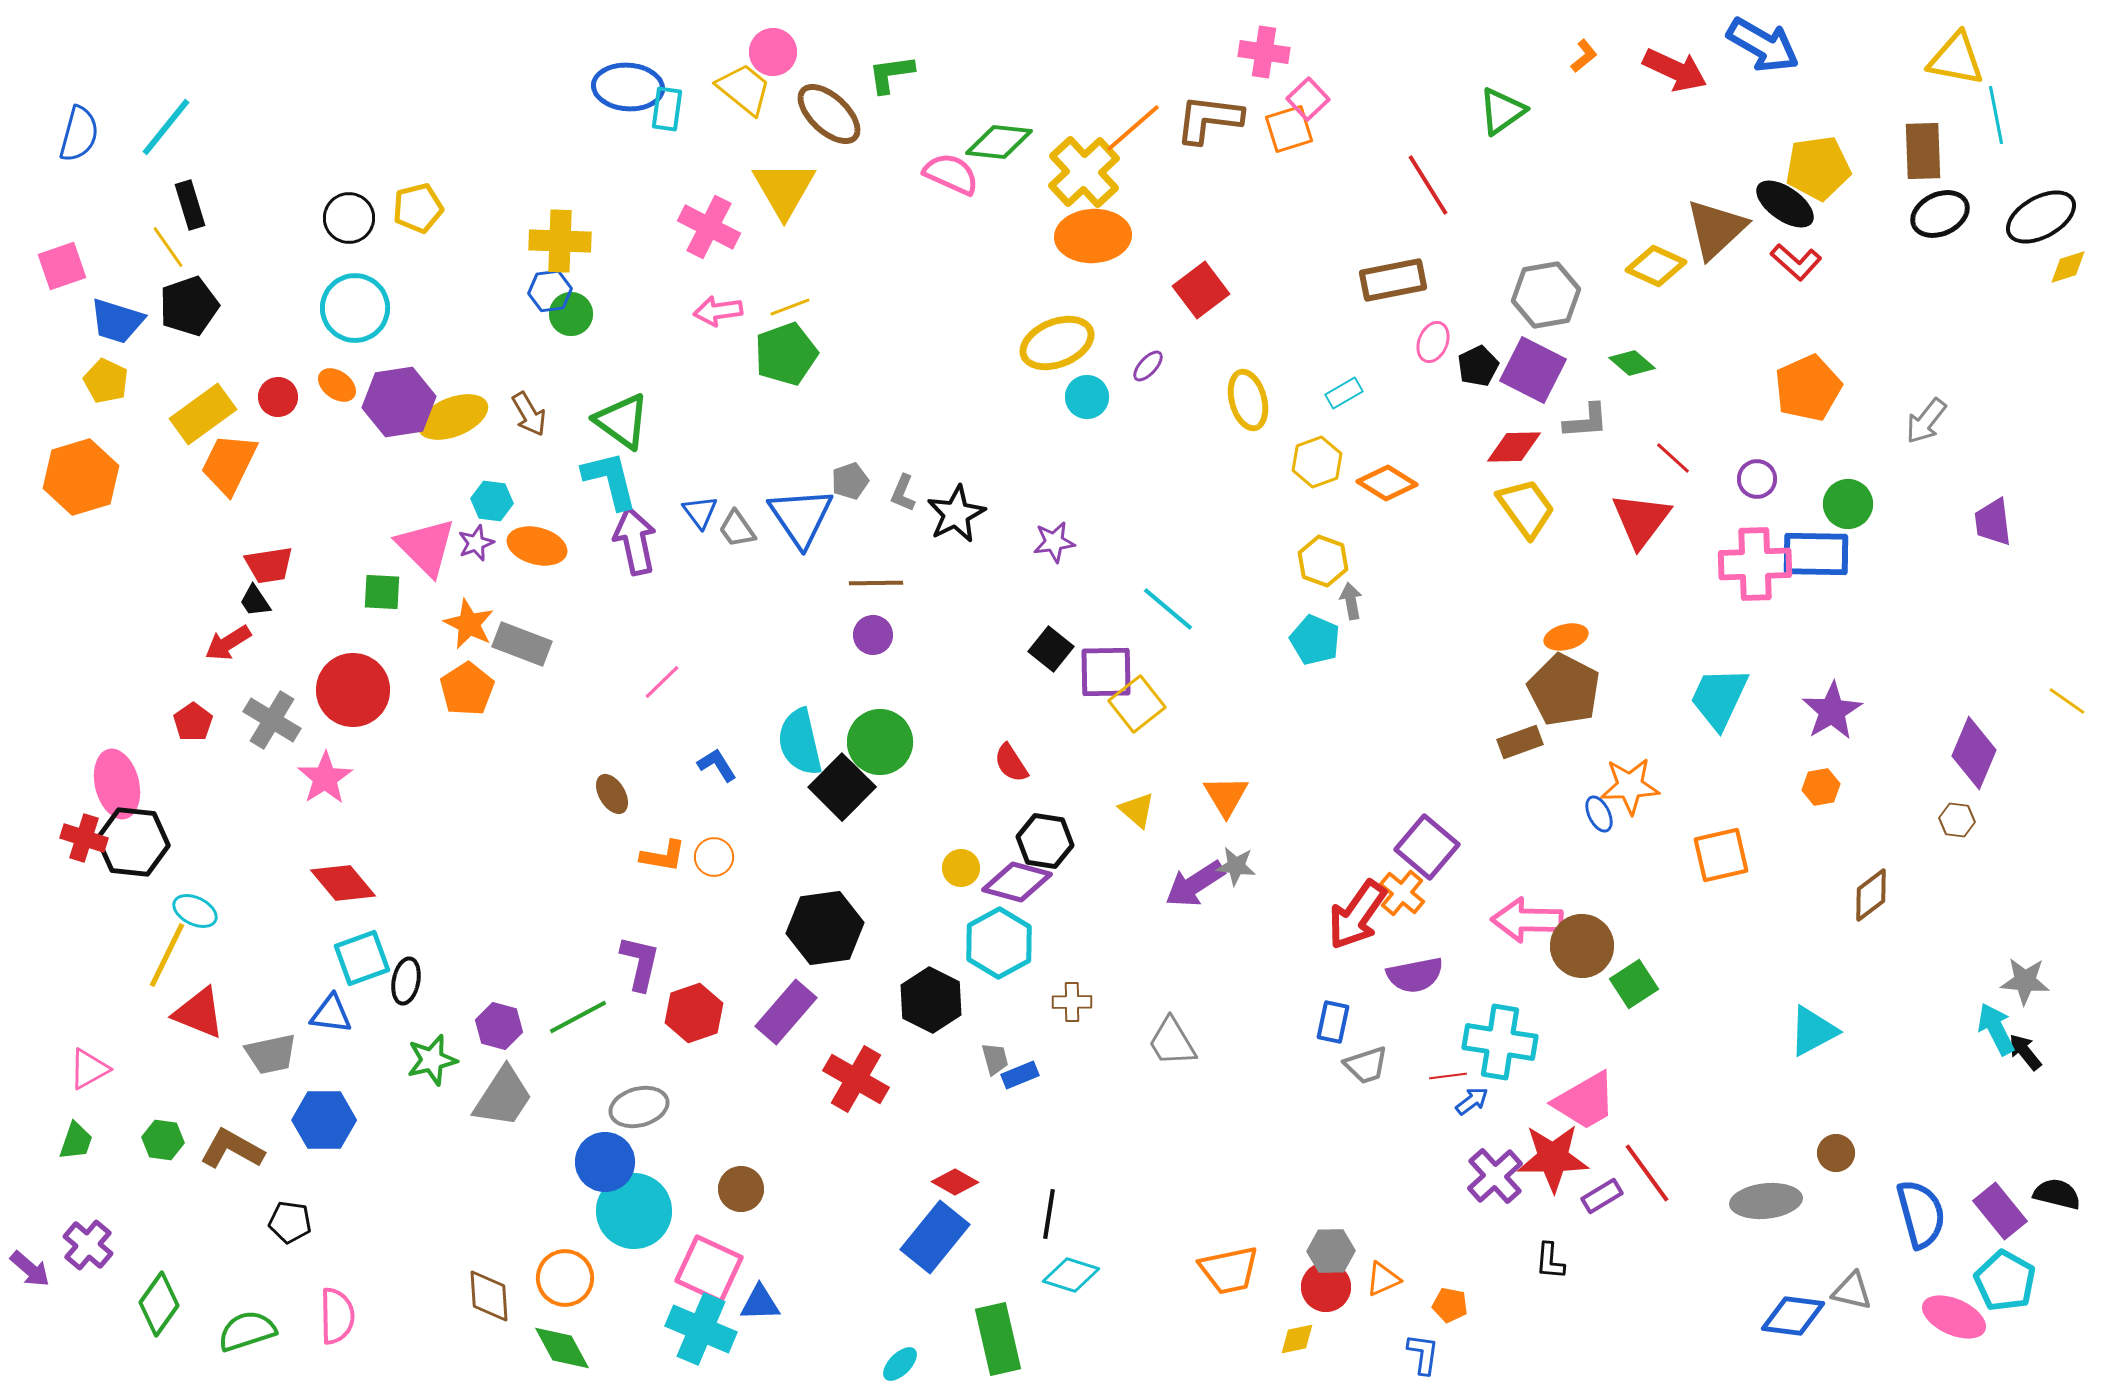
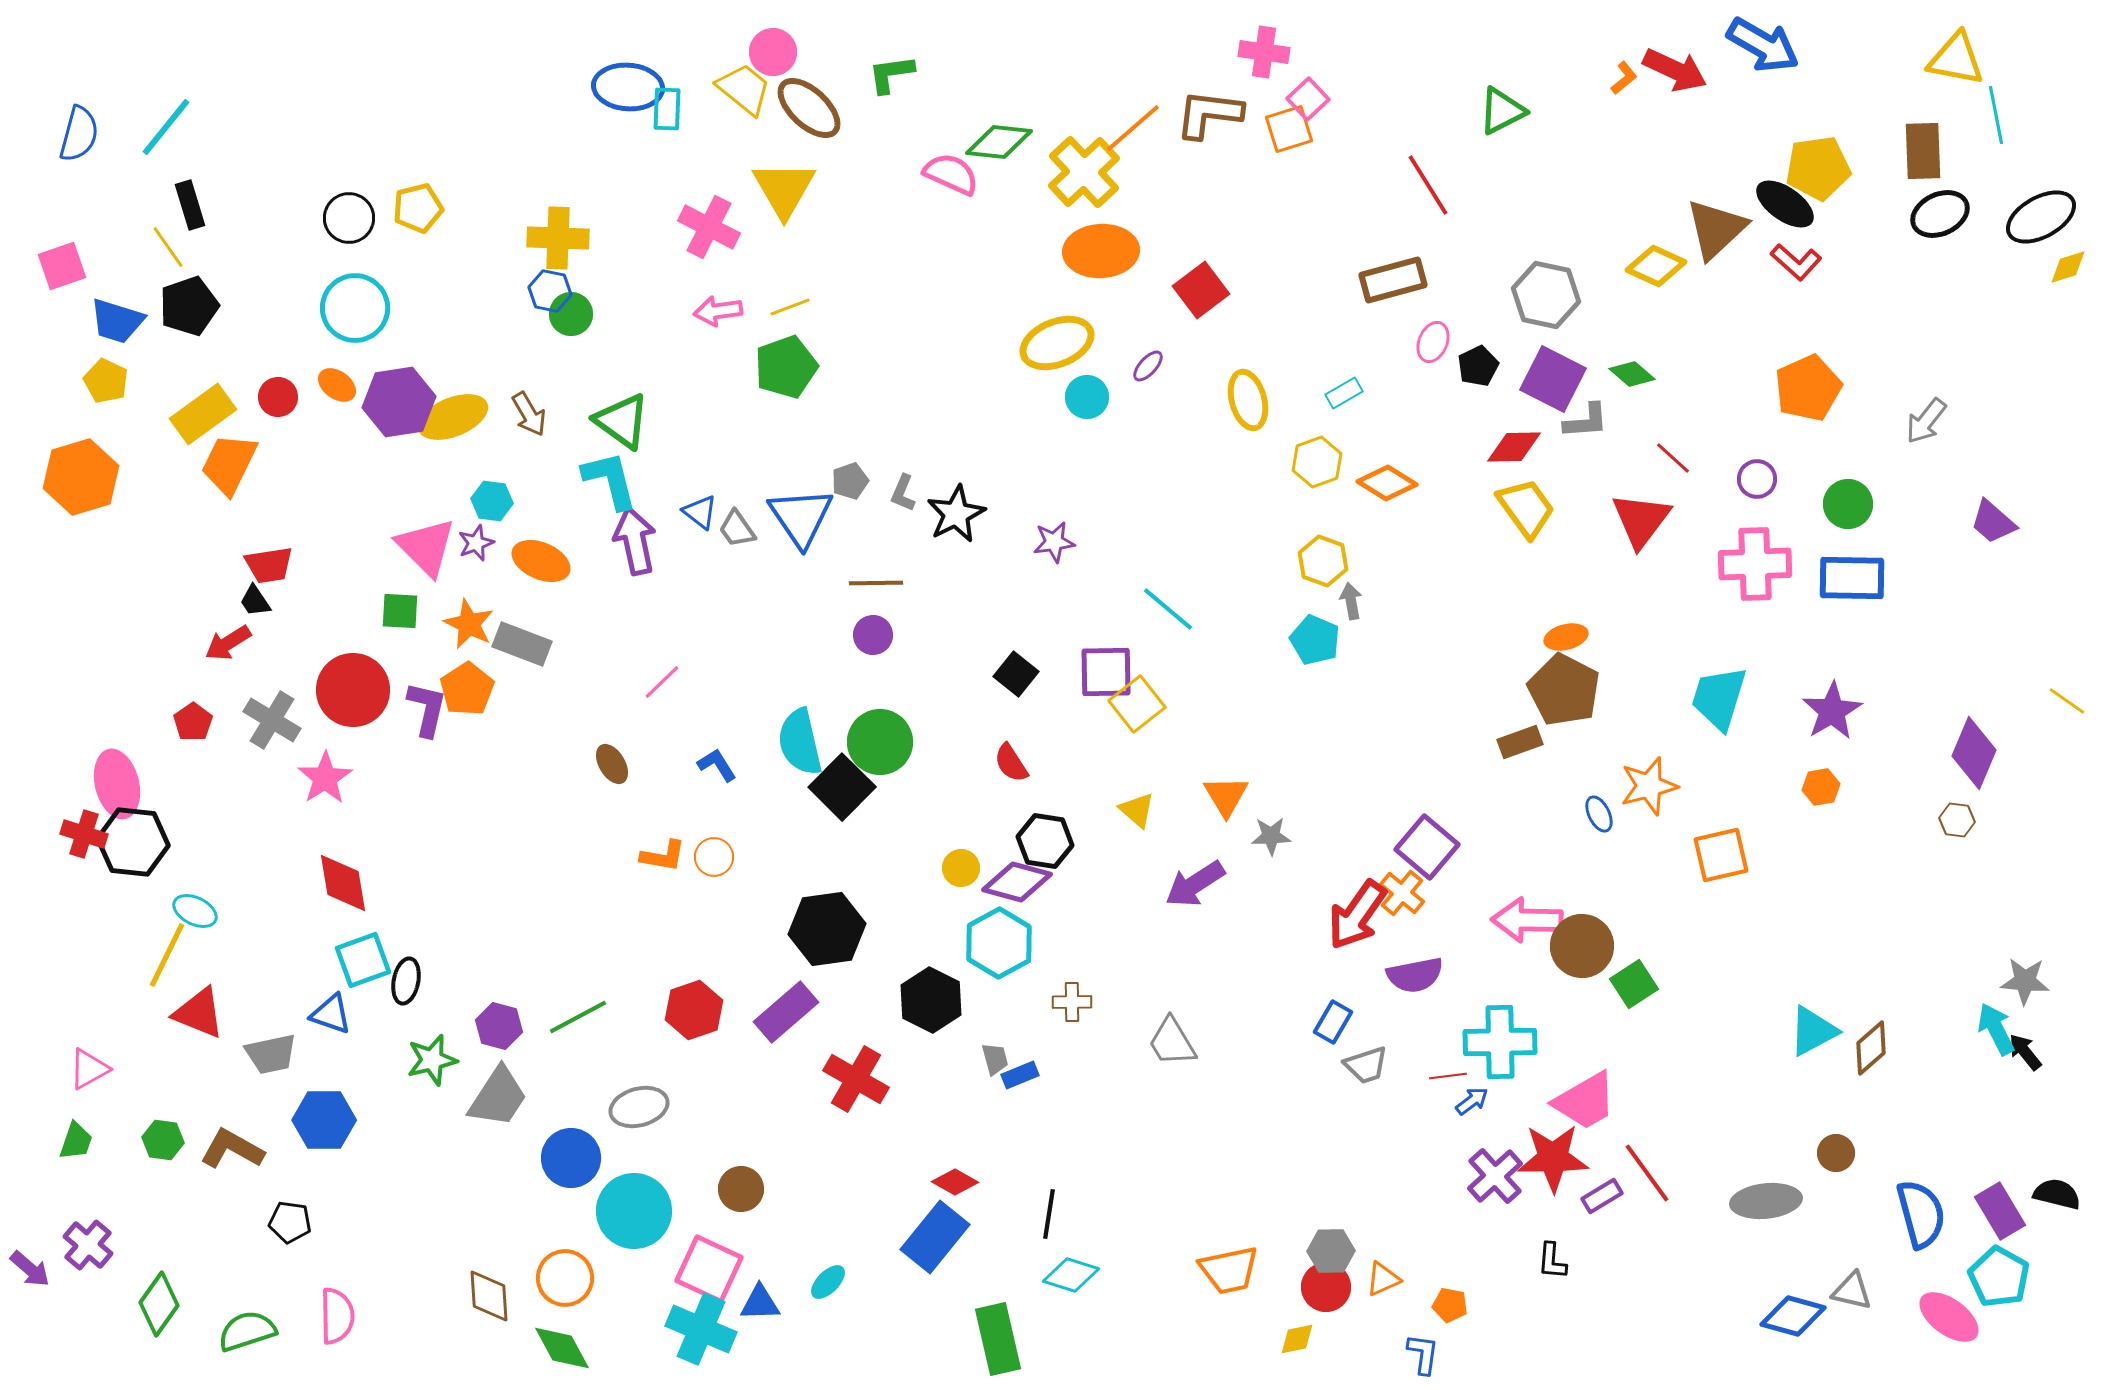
orange L-shape at (1584, 56): moved 40 px right, 22 px down
cyan rectangle at (667, 109): rotated 6 degrees counterclockwise
green triangle at (1502, 111): rotated 8 degrees clockwise
brown ellipse at (829, 114): moved 20 px left, 6 px up
brown L-shape at (1209, 119): moved 5 px up
orange ellipse at (1093, 236): moved 8 px right, 15 px down
yellow cross at (560, 241): moved 2 px left, 3 px up
brown rectangle at (1393, 280): rotated 4 degrees counterclockwise
blue hexagon at (550, 291): rotated 18 degrees clockwise
gray hexagon at (1546, 295): rotated 22 degrees clockwise
green pentagon at (786, 354): moved 13 px down
green diamond at (1632, 363): moved 11 px down
purple square at (1533, 370): moved 20 px right, 9 px down
blue triangle at (700, 512): rotated 15 degrees counterclockwise
purple trapezoid at (1993, 522): rotated 42 degrees counterclockwise
orange ellipse at (537, 546): moved 4 px right, 15 px down; rotated 8 degrees clockwise
blue rectangle at (1816, 554): moved 36 px right, 24 px down
green square at (382, 592): moved 18 px right, 19 px down
black square at (1051, 649): moved 35 px left, 25 px down
cyan trapezoid at (1719, 698): rotated 8 degrees counterclockwise
orange star at (1630, 786): moved 19 px right; rotated 12 degrees counterclockwise
brown ellipse at (612, 794): moved 30 px up
red cross at (84, 838): moved 4 px up
gray star at (1236, 866): moved 35 px right, 30 px up; rotated 9 degrees counterclockwise
red diamond at (343, 883): rotated 30 degrees clockwise
brown diamond at (1871, 895): moved 153 px down; rotated 4 degrees counterclockwise
black hexagon at (825, 928): moved 2 px right, 1 px down
cyan square at (362, 958): moved 1 px right, 2 px down
purple L-shape at (640, 963): moved 213 px left, 254 px up
purple rectangle at (786, 1012): rotated 8 degrees clockwise
red hexagon at (694, 1013): moved 3 px up
blue triangle at (331, 1014): rotated 12 degrees clockwise
blue rectangle at (1333, 1022): rotated 18 degrees clockwise
cyan cross at (1500, 1042): rotated 10 degrees counterclockwise
gray trapezoid at (503, 1097): moved 5 px left
blue circle at (605, 1162): moved 34 px left, 4 px up
purple rectangle at (2000, 1211): rotated 8 degrees clockwise
black L-shape at (1550, 1261): moved 2 px right
cyan pentagon at (2005, 1281): moved 6 px left, 4 px up
blue diamond at (1793, 1316): rotated 8 degrees clockwise
pink ellipse at (1954, 1317): moved 5 px left; rotated 12 degrees clockwise
cyan ellipse at (900, 1364): moved 72 px left, 82 px up
